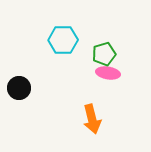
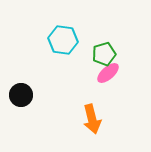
cyan hexagon: rotated 8 degrees clockwise
pink ellipse: rotated 50 degrees counterclockwise
black circle: moved 2 px right, 7 px down
